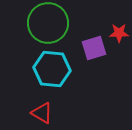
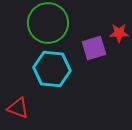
red triangle: moved 24 px left, 5 px up; rotated 10 degrees counterclockwise
